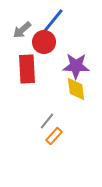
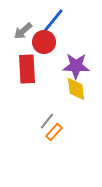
gray arrow: moved 1 px right, 1 px down
orange rectangle: moved 4 px up
